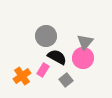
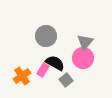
black semicircle: moved 2 px left, 6 px down
